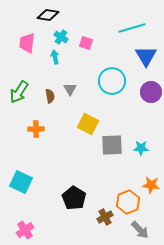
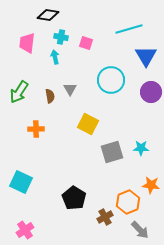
cyan line: moved 3 px left, 1 px down
cyan cross: rotated 24 degrees counterclockwise
cyan circle: moved 1 px left, 1 px up
gray square: moved 7 px down; rotated 15 degrees counterclockwise
